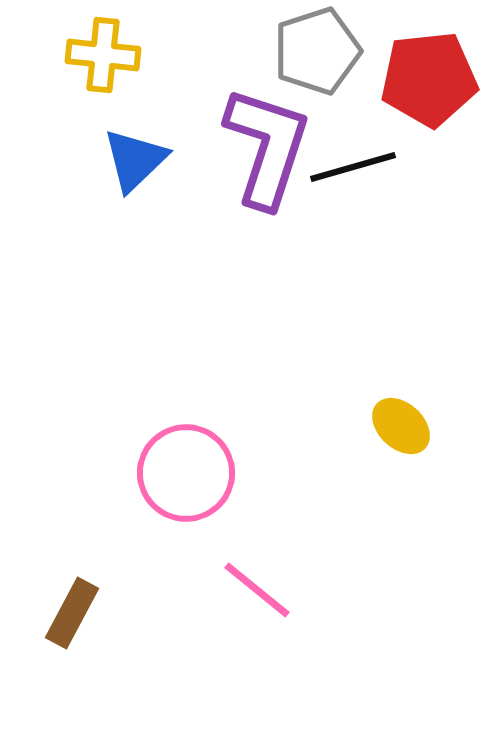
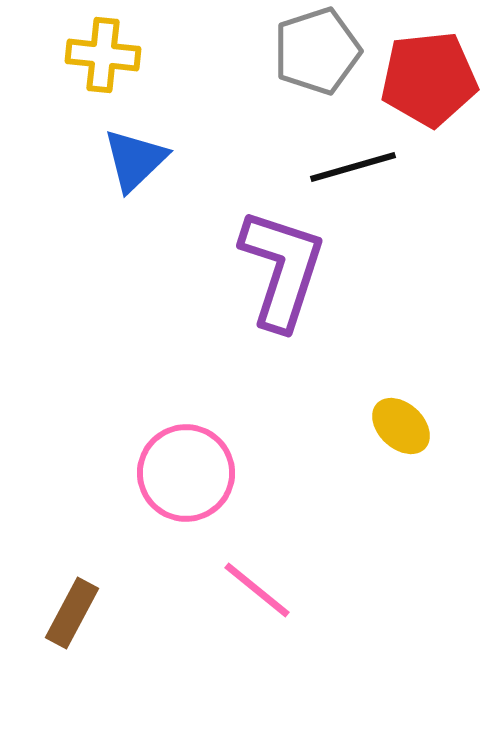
purple L-shape: moved 15 px right, 122 px down
